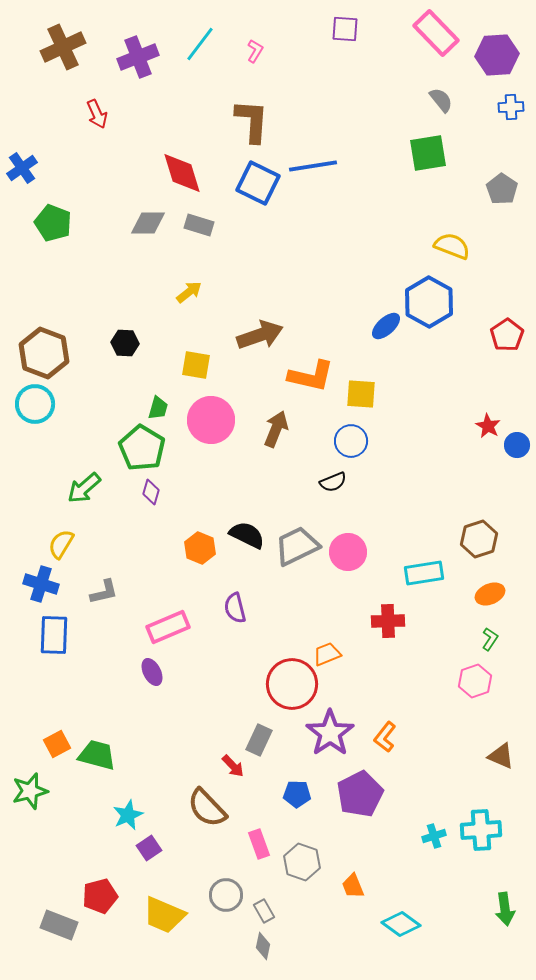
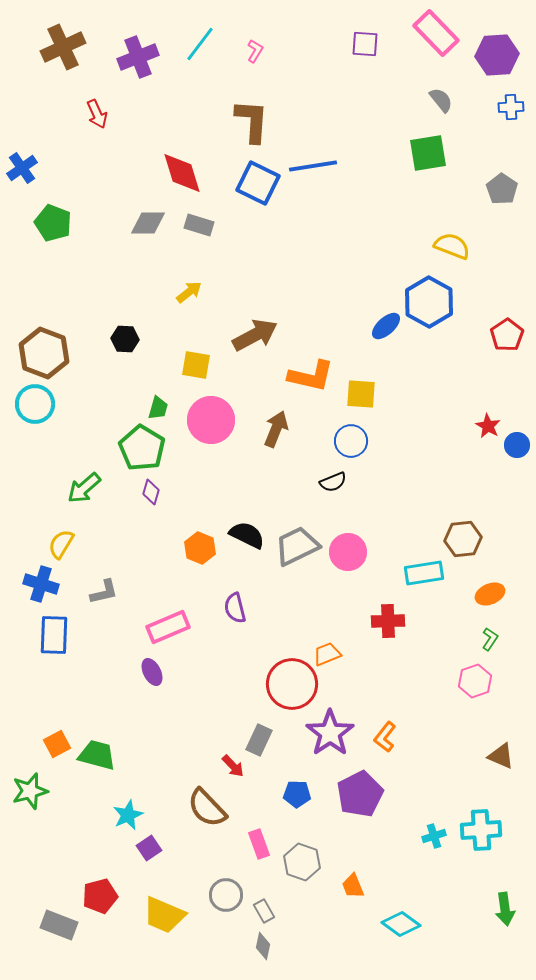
purple square at (345, 29): moved 20 px right, 15 px down
brown arrow at (260, 335): moved 5 px left; rotated 9 degrees counterclockwise
black hexagon at (125, 343): moved 4 px up
brown hexagon at (479, 539): moved 16 px left; rotated 12 degrees clockwise
